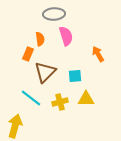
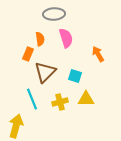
pink semicircle: moved 2 px down
cyan square: rotated 24 degrees clockwise
cyan line: moved 1 px right, 1 px down; rotated 30 degrees clockwise
yellow arrow: moved 1 px right
